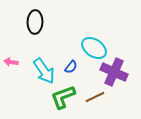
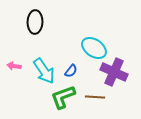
pink arrow: moved 3 px right, 4 px down
blue semicircle: moved 4 px down
brown line: rotated 30 degrees clockwise
